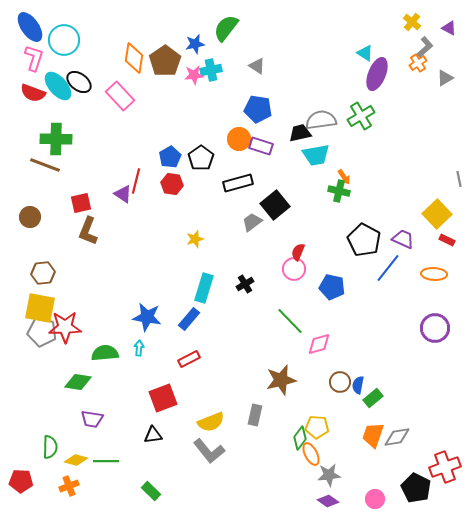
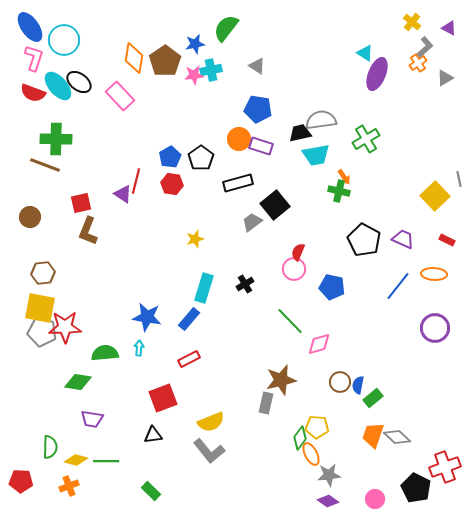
green cross at (361, 116): moved 5 px right, 23 px down
yellow square at (437, 214): moved 2 px left, 18 px up
blue line at (388, 268): moved 10 px right, 18 px down
gray rectangle at (255, 415): moved 11 px right, 12 px up
gray diamond at (397, 437): rotated 52 degrees clockwise
